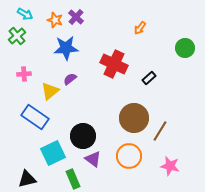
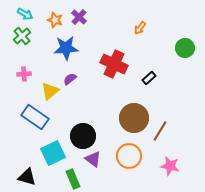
purple cross: moved 3 px right
green cross: moved 5 px right
black triangle: moved 2 px up; rotated 30 degrees clockwise
